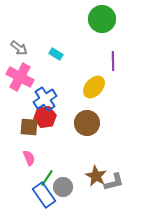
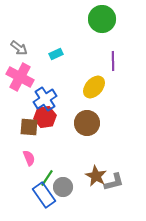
cyan rectangle: rotated 56 degrees counterclockwise
